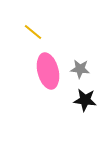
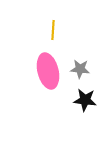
yellow line: moved 20 px right, 2 px up; rotated 54 degrees clockwise
